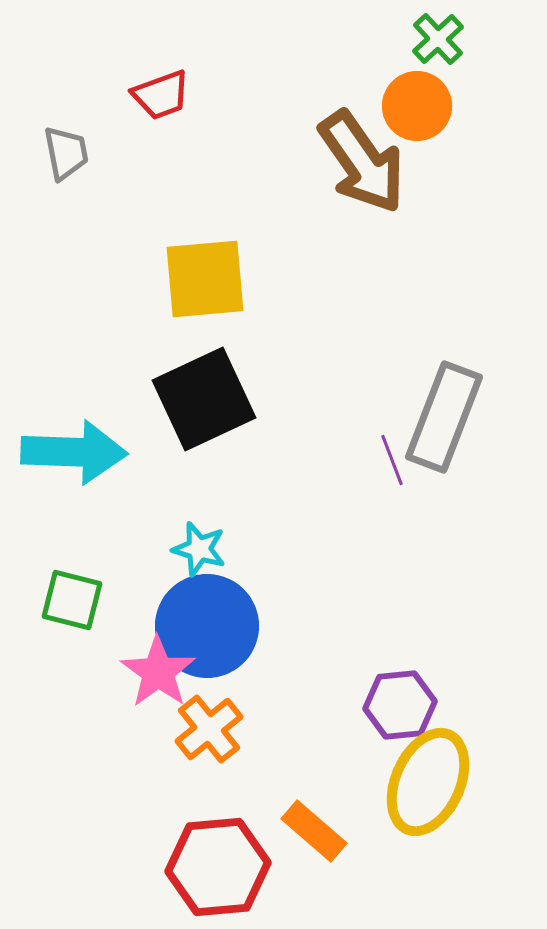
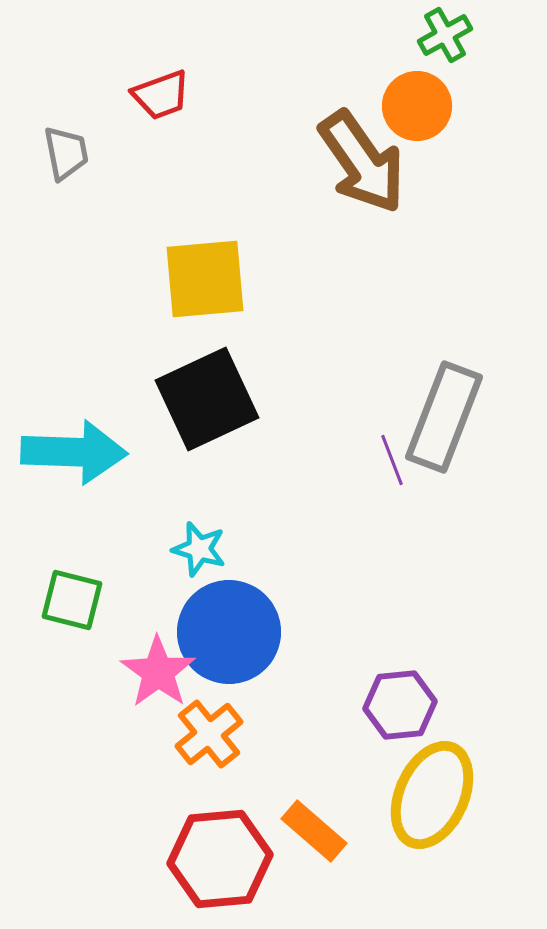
green cross: moved 7 px right, 4 px up; rotated 14 degrees clockwise
black square: moved 3 px right
blue circle: moved 22 px right, 6 px down
orange cross: moved 5 px down
yellow ellipse: moved 4 px right, 13 px down
red hexagon: moved 2 px right, 8 px up
